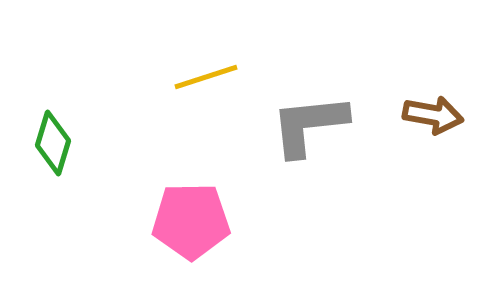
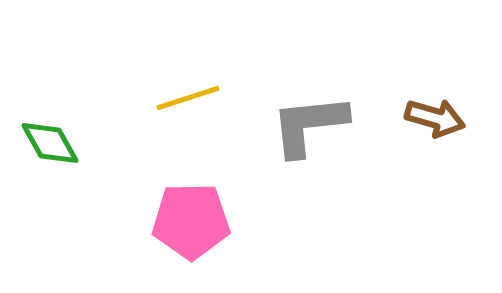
yellow line: moved 18 px left, 21 px down
brown arrow: moved 2 px right, 3 px down; rotated 6 degrees clockwise
green diamond: moved 3 px left; rotated 46 degrees counterclockwise
